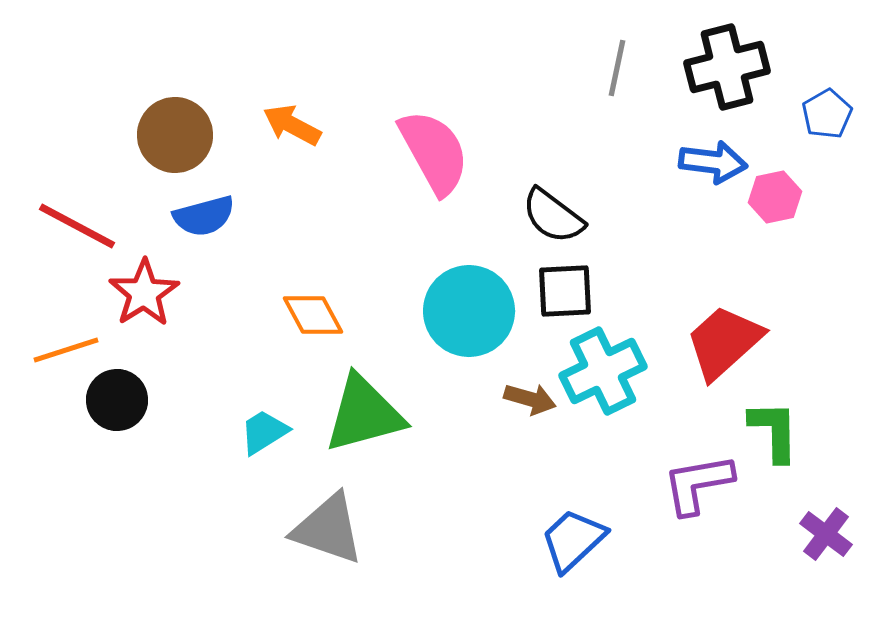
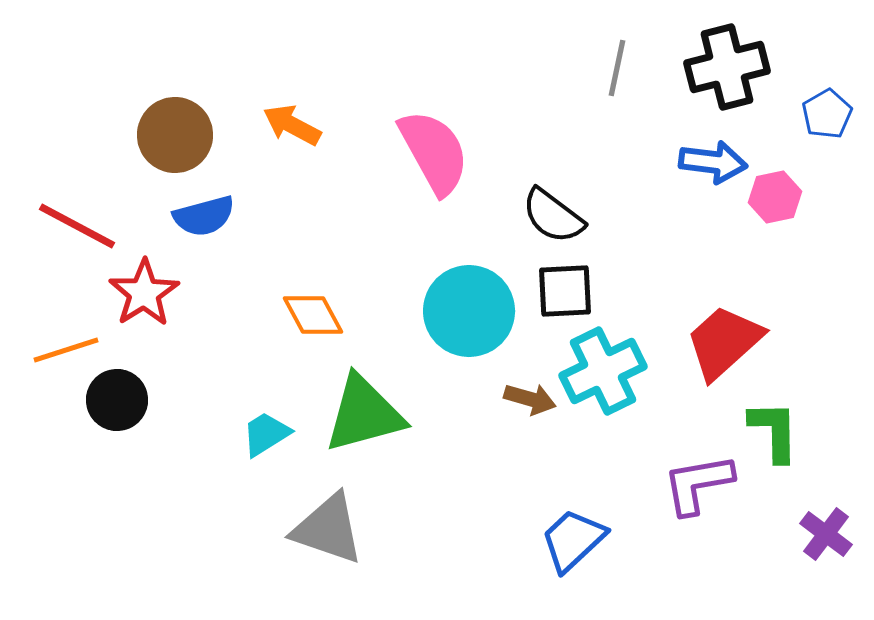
cyan trapezoid: moved 2 px right, 2 px down
